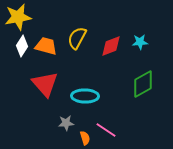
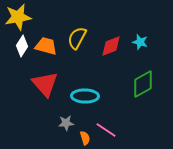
cyan star: rotated 21 degrees clockwise
